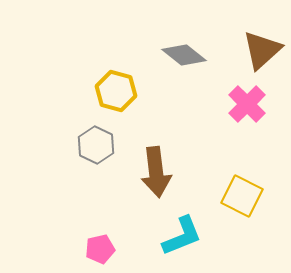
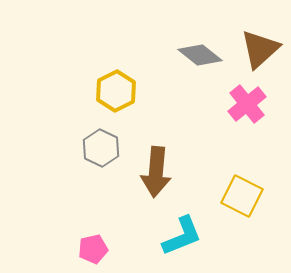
brown triangle: moved 2 px left, 1 px up
gray diamond: moved 16 px right
yellow hexagon: rotated 18 degrees clockwise
pink cross: rotated 6 degrees clockwise
gray hexagon: moved 5 px right, 3 px down
brown arrow: rotated 12 degrees clockwise
pink pentagon: moved 7 px left
